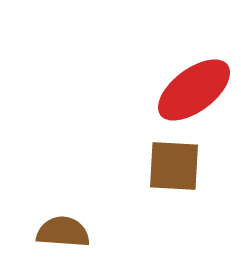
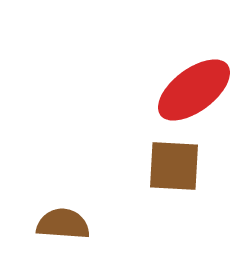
brown semicircle: moved 8 px up
